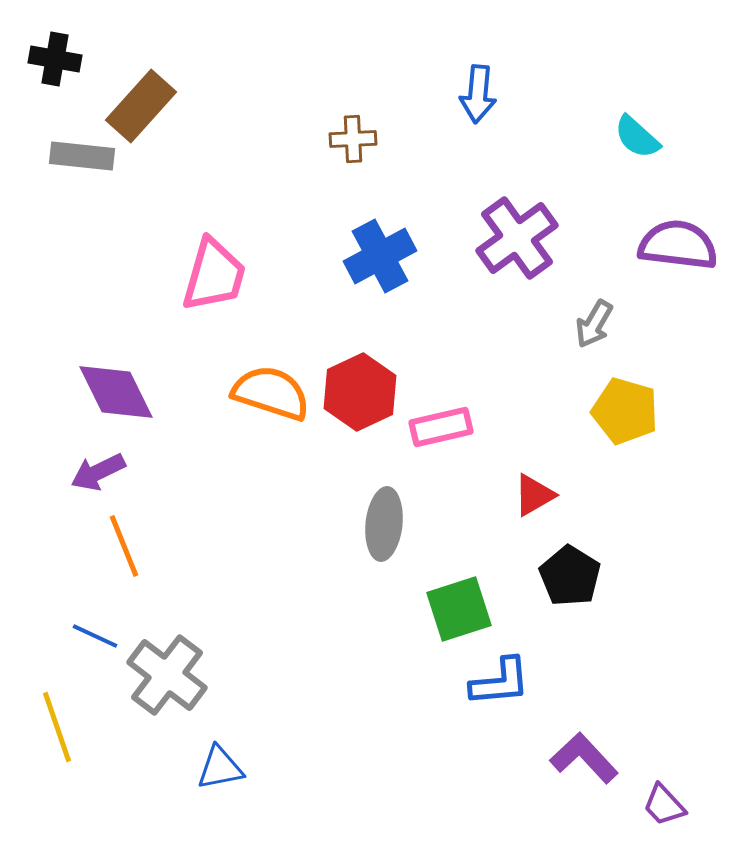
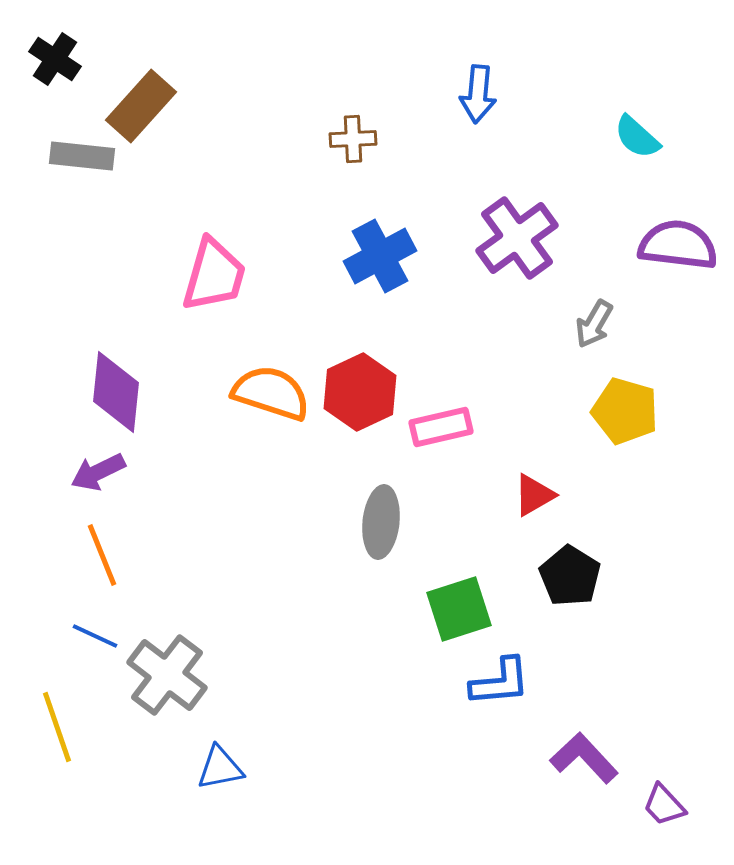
black cross: rotated 24 degrees clockwise
purple diamond: rotated 32 degrees clockwise
gray ellipse: moved 3 px left, 2 px up
orange line: moved 22 px left, 9 px down
